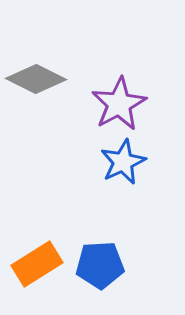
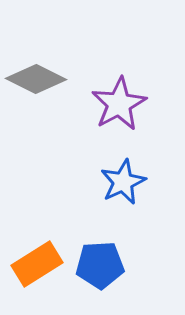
blue star: moved 20 px down
